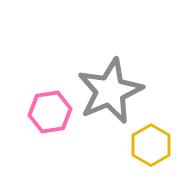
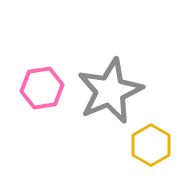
pink hexagon: moved 8 px left, 24 px up
